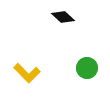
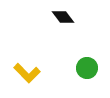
black diamond: rotated 10 degrees clockwise
